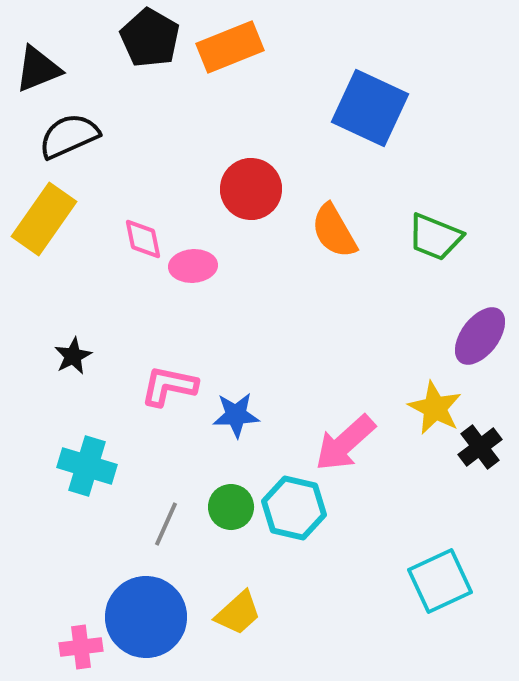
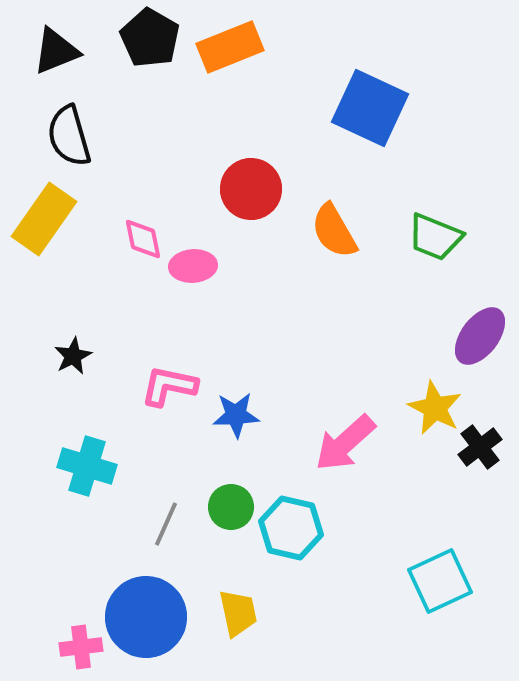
black triangle: moved 18 px right, 18 px up
black semicircle: rotated 82 degrees counterclockwise
cyan hexagon: moved 3 px left, 20 px down
yellow trapezoid: rotated 60 degrees counterclockwise
